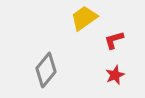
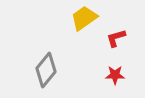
red L-shape: moved 2 px right, 2 px up
red star: rotated 24 degrees clockwise
